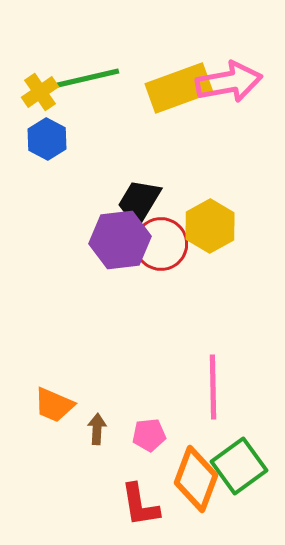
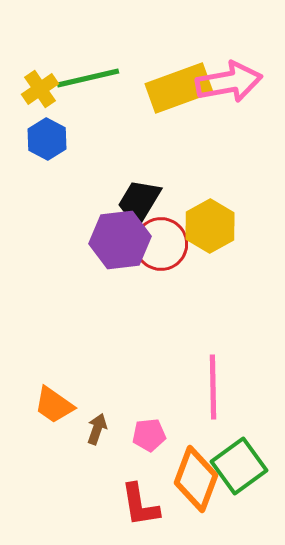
yellow cross: moved 3 px up
orange trapezoid: rotated 12 degrees clockwise
brown arrow: rotated 16 degrees clockwise
